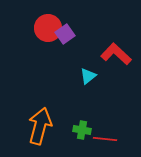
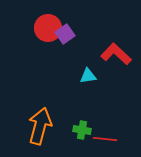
cyan triangle: rotated 30 degrees clockwise
